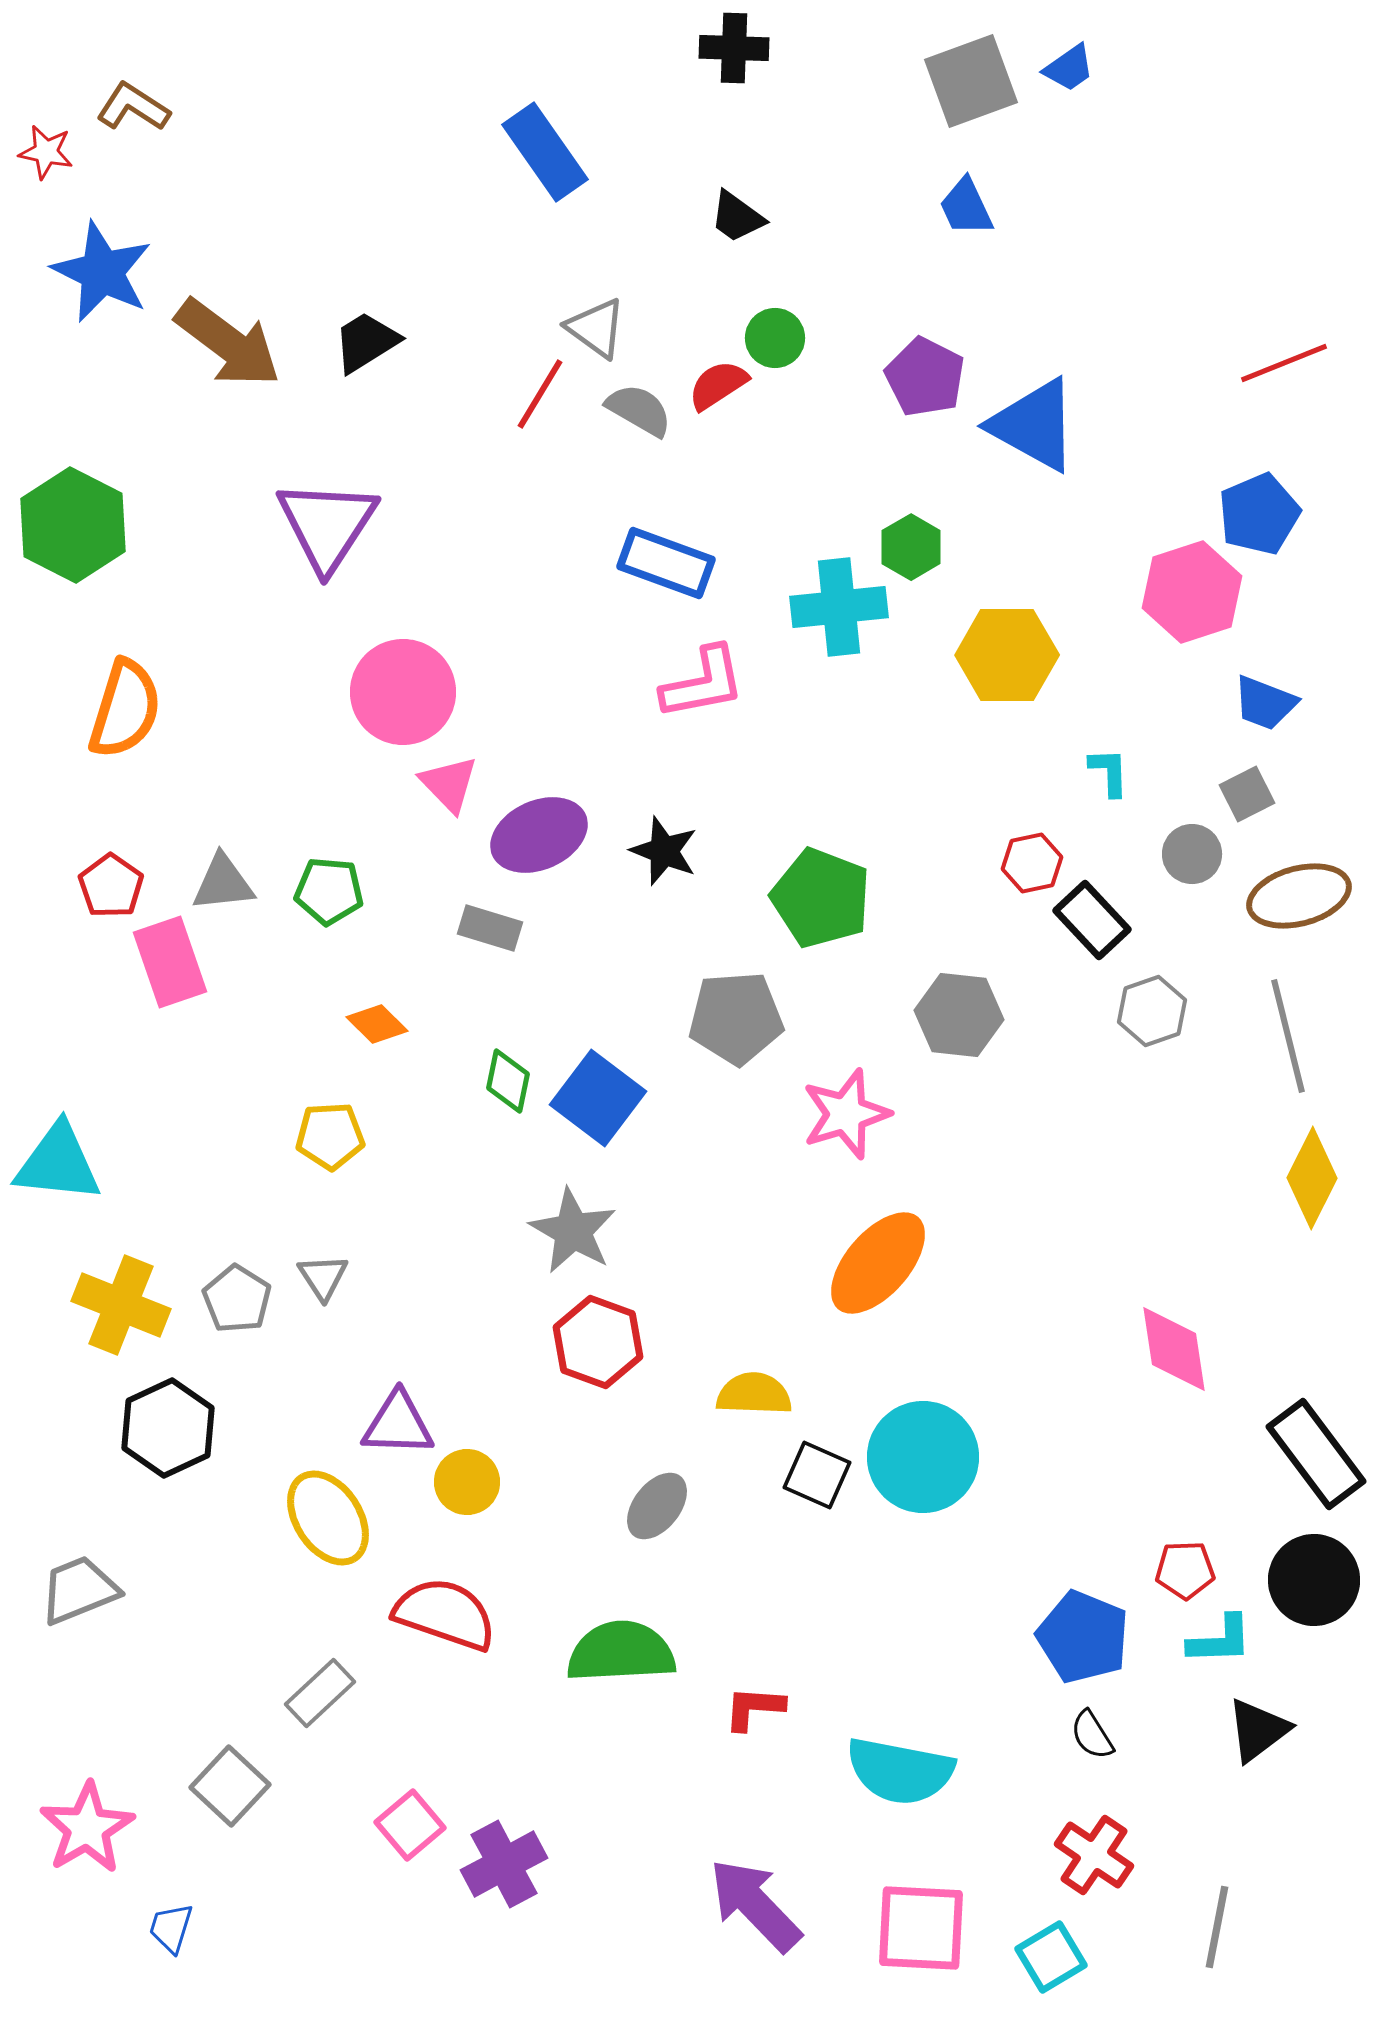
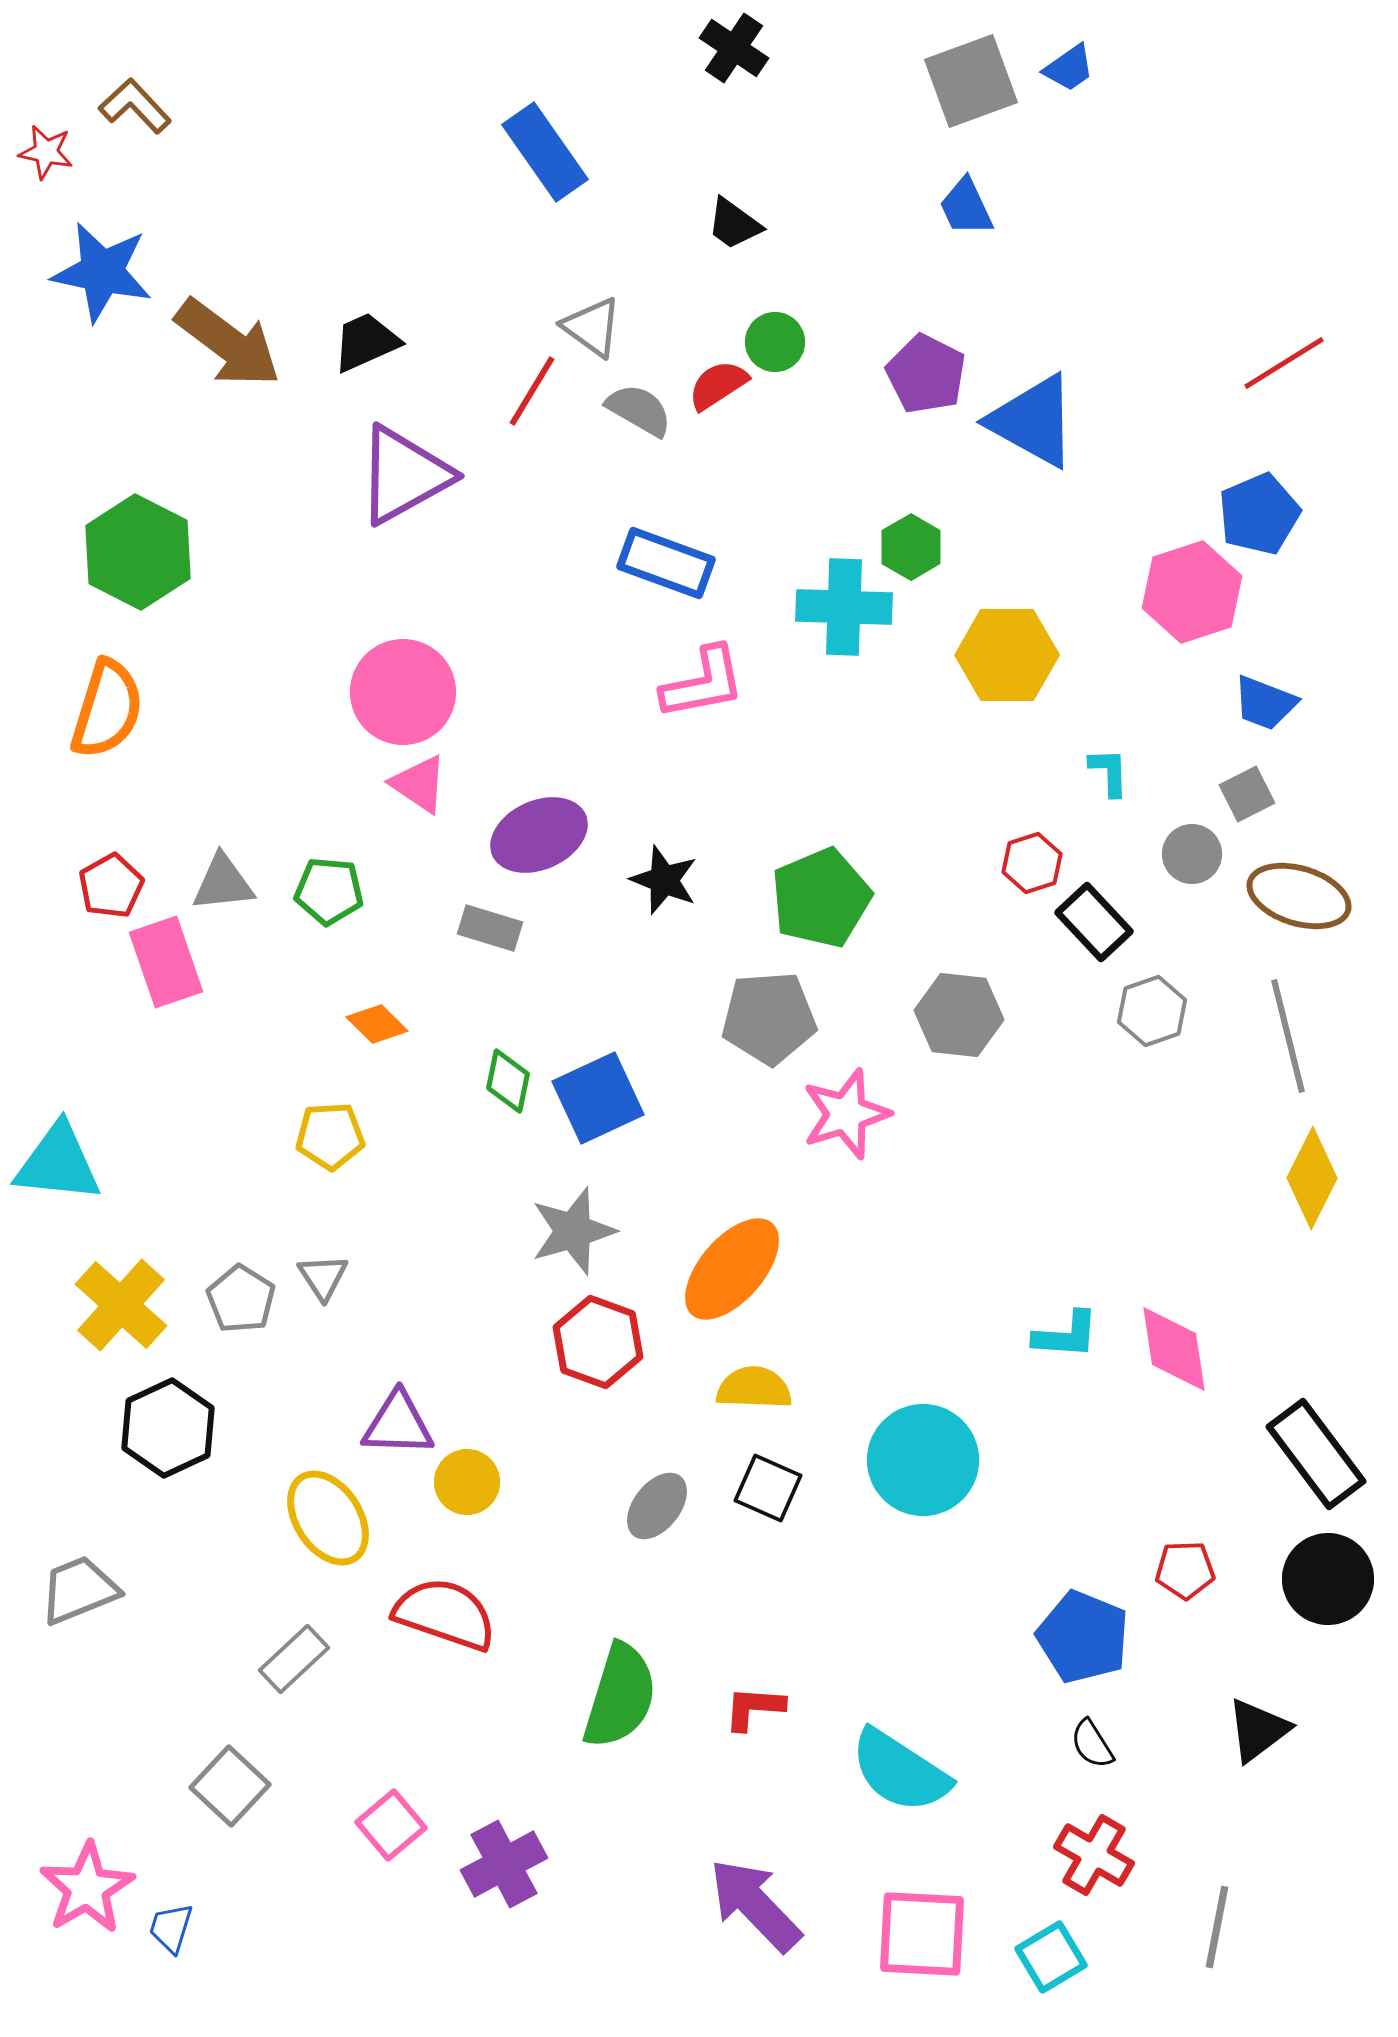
black cross at (734, 48): rotated 32 degrees clockwise
brown L-shape at (133, 107): moved 2 px right, 1 px up; rotated 14 degrees clockwise
black trapezoid at (737, 217): moved 3 px left, 7 px down
blue star at (102, 272): rotated 14 degrees counterclockwise
gray triangle at (596, 328): moved 4 px left, 1 px up
green circle at (775, 338): moved 4 px down
black trapezoid at (366, 342): rotated 8 degrees clockwise
red line at (1284, 363): rotated 10 degrees counterclockwise
purple pentagon at (925, 377): moved 1 px right, 3 px up
red line at (540, 394): moved 8 px left, 3 px up
blue triangle at (1034, 425): moved 1 px left, 4 px up
green hexagon at (73, 525): moved 65 px right, 27 px down
purple triangle at (327, 525): moved 77 px right, 50 px up; rotated 28 degrees clockwise
cyan cross at (839, 607): moved 5 px right; rotated 8 degrees clockwise
orange semicircle at (125, 709): moved 18 px left
pink triangle at (449, 784): moved 30 px left; rotated 12 degrees counterclockwise
black star at (664, 851): moved 29 px down
red hexagon at (1032, 863): rotated 6 degrees counterclockwise
red pentagon at (111, 886): rotated 8 degrees clockwise
brown ellipse at (1299, 896): rotated 32 degrees clockwise
green pentagon at (821, 898): rotated 28 degrees clockwise
black rectangle at (1092, 920): moved 2 px right, 2 px down
pink rectangle at (170, 962): moved 4 px left
gray pentagon at (736, 1018): moved 33 px right
blue square at (598, 1098): rotated 28 degrees clockwise
gray star at (573, 1231): rotated 26 degrees clockwise
orange ellipse at (878, 1263): moved 146 px left, 6 px down
gray pentagon at (237, 1299): moved 4 px right
yellow cross at (121, 1305): rotated 20 degrees clockwise
yellow semicircle at (754, 1394): moved 6 px up
cyan circle at (923, 1457): moved 3 px down
black square at (817, 1475): moved 49 px left, 13 px down
black circle at (1314, 1580): moved 14 px right, 1 px up
cyan L-shape at (1220, 1640): moved 154 px left, 305 px up; rotated 6 degrees clockwise
green semicircle at (621, 1652): moved 1 px left, 44 px down; rotated 110 degrees clockwise
gray rectangle at (320, 1693): moved 26 px left, 34 px up
black semicircle at (1092, 1735): moved 9 px down
cyan semicircle at (900, 1771): rotated 22 degrees clockwise
pink square at (410, 1825): moved 19 px left
pink star at (87, 1828): moved 60 px down
red cross at (1094, 1855): rotated 4 degrees counterclockwise
pink square at (921, 1928): moved 1 px right, 6 px down
